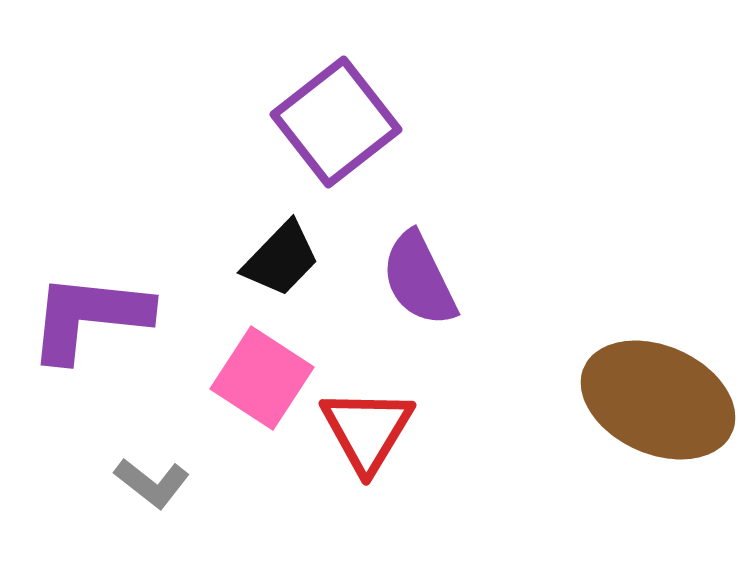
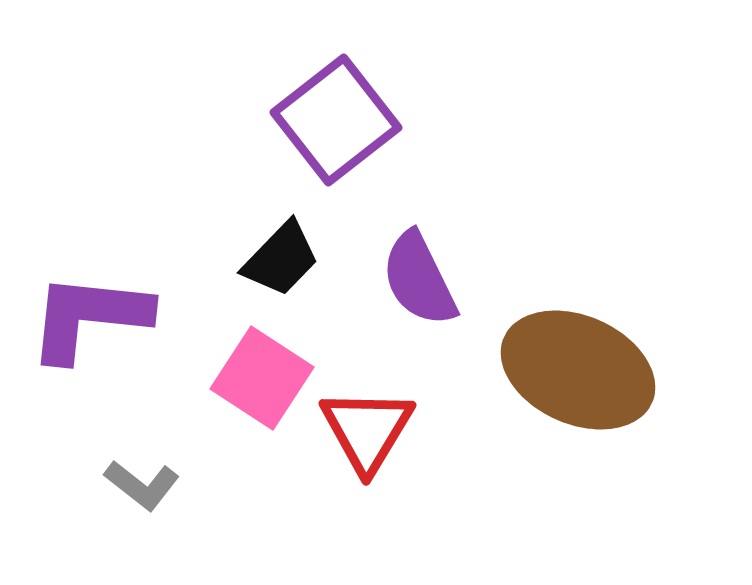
purple square: moved 2 px up
brown ellipse: moved 80 px left, 30 px up
gray L-shape: moved 10 px left, 2 px down
